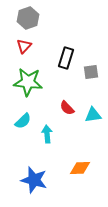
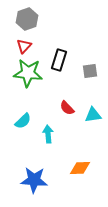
gray hexagon: moved 1 px left, 1 px down
black rectangle: moved 7 px left, 2 px down
gray square: moved 1 px left, 1 px up
green star: moved 9 px up
cyan arrow: moved 1 px right
blue star: rotated 12 degrees counterclockwise
